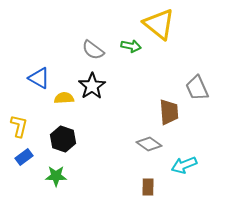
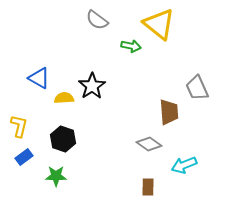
gray semicircle: moved 4 px right, 30 px up
